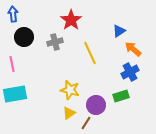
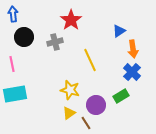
orange arrow: rotated 138 degrees counterclockwise
yellow line: moved 7 px down
blue cross: moved 2 px right; rotated 18 degrees counterclockwise
green rectangle: rotated 14 degrees counterclockwise
brown line: rotated 64 degrees counterclockwise
